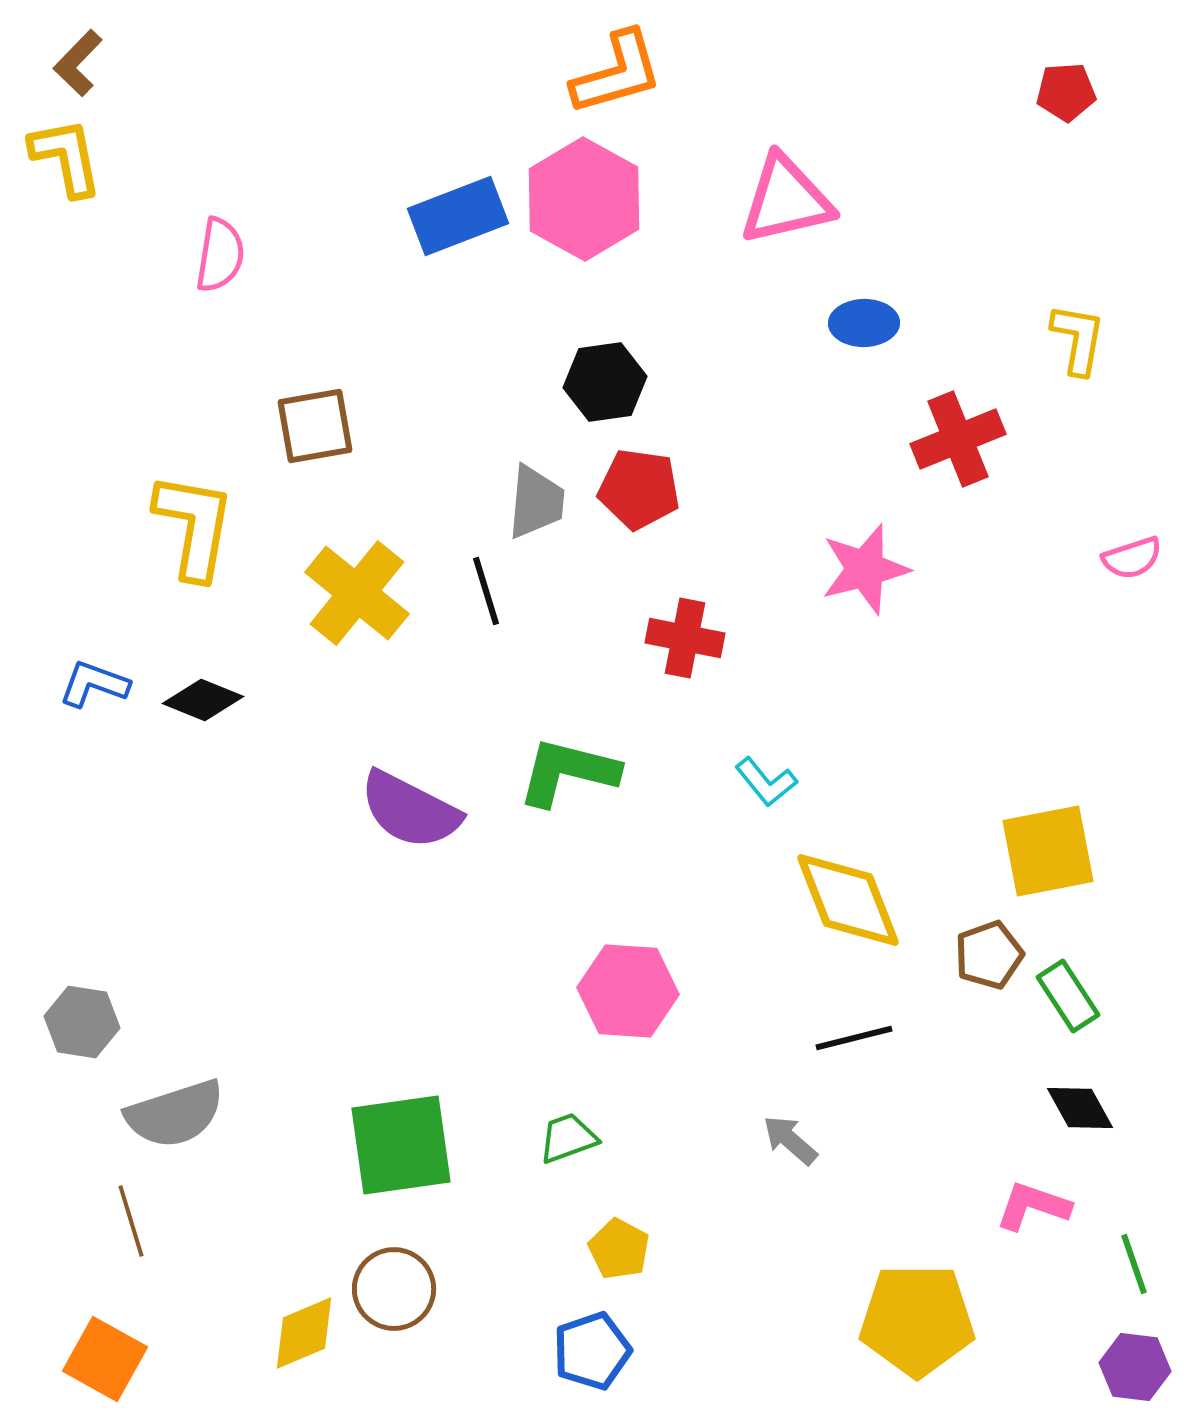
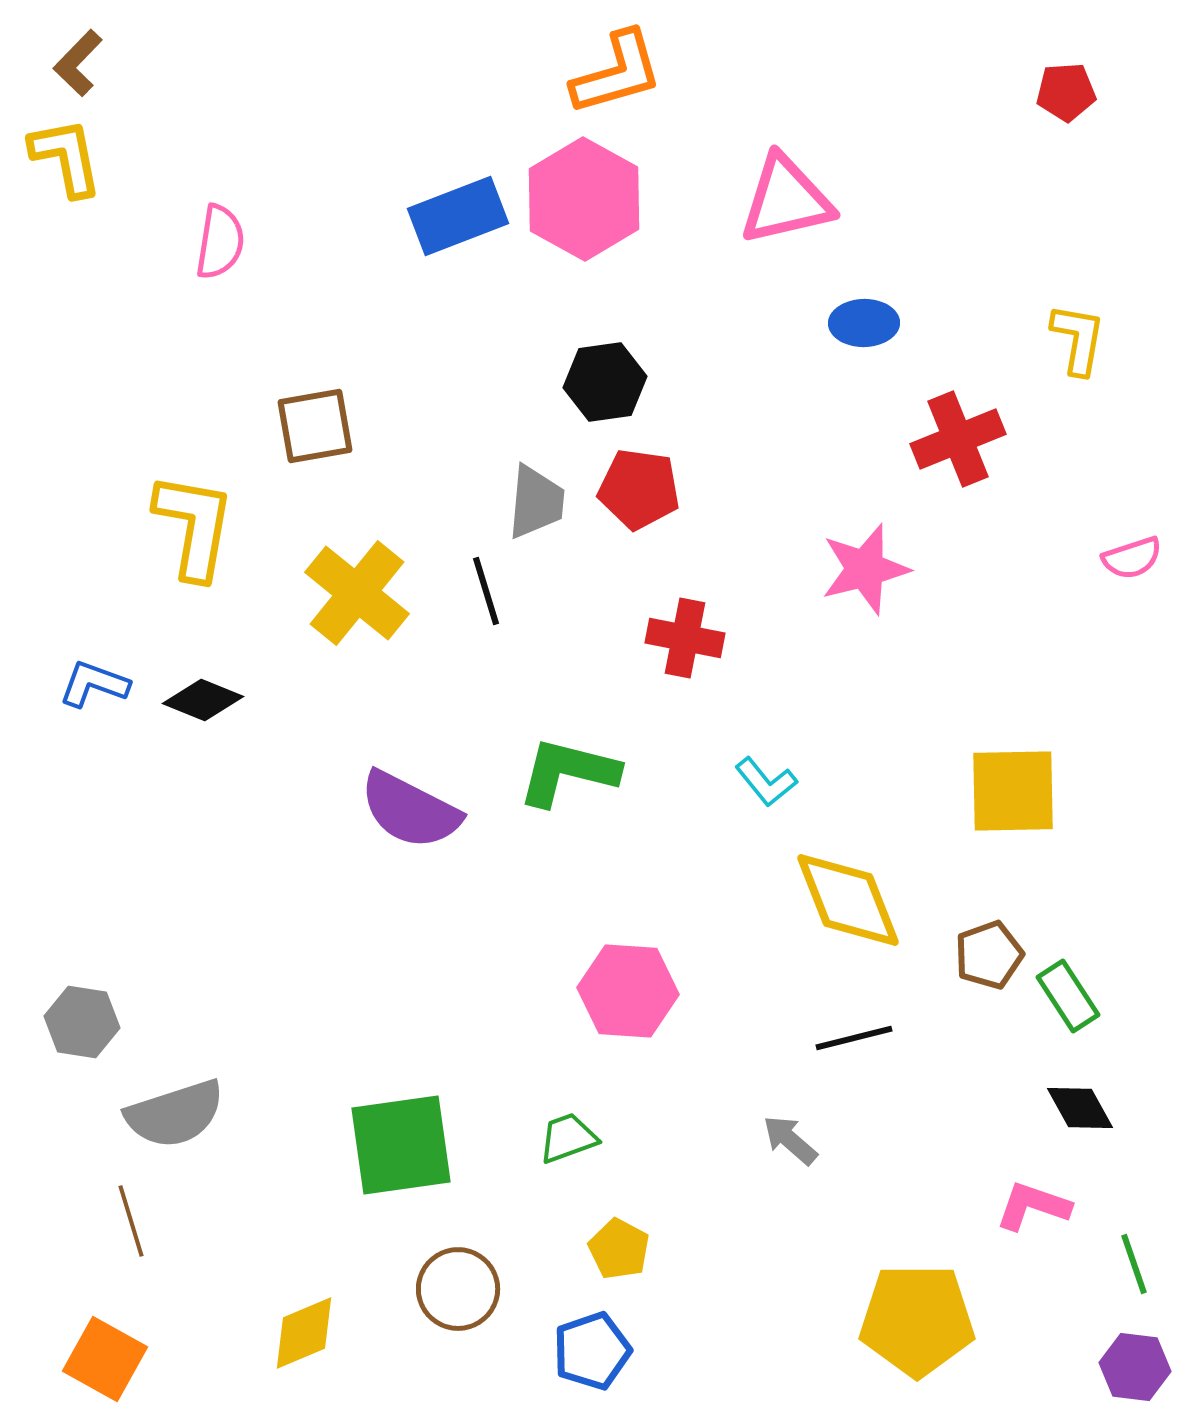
pink semicircle at (220, 255): moved 13 px up
yellow square at (1048, 851): moved 35 px left, 60 px up; rotated 10 degrees clockwise
brown circle at (394, 1289): moved 64 px right
